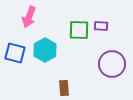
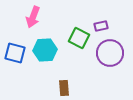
pink arrow: moved 4 px right
purple rectangle: rotated 16 degrees counterclockwise
green square: moved 8 px down; rotated 25 degrees clockwise
cyan hexagon: rotated 25 degrees clockwise
purple circle: moved 2 px left, 11 px up
